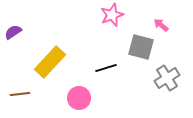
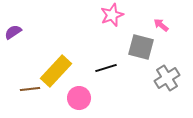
yellow rectangle: moved 6 px right, 9 px down
brown line: moved 10 px right, 5 px up
